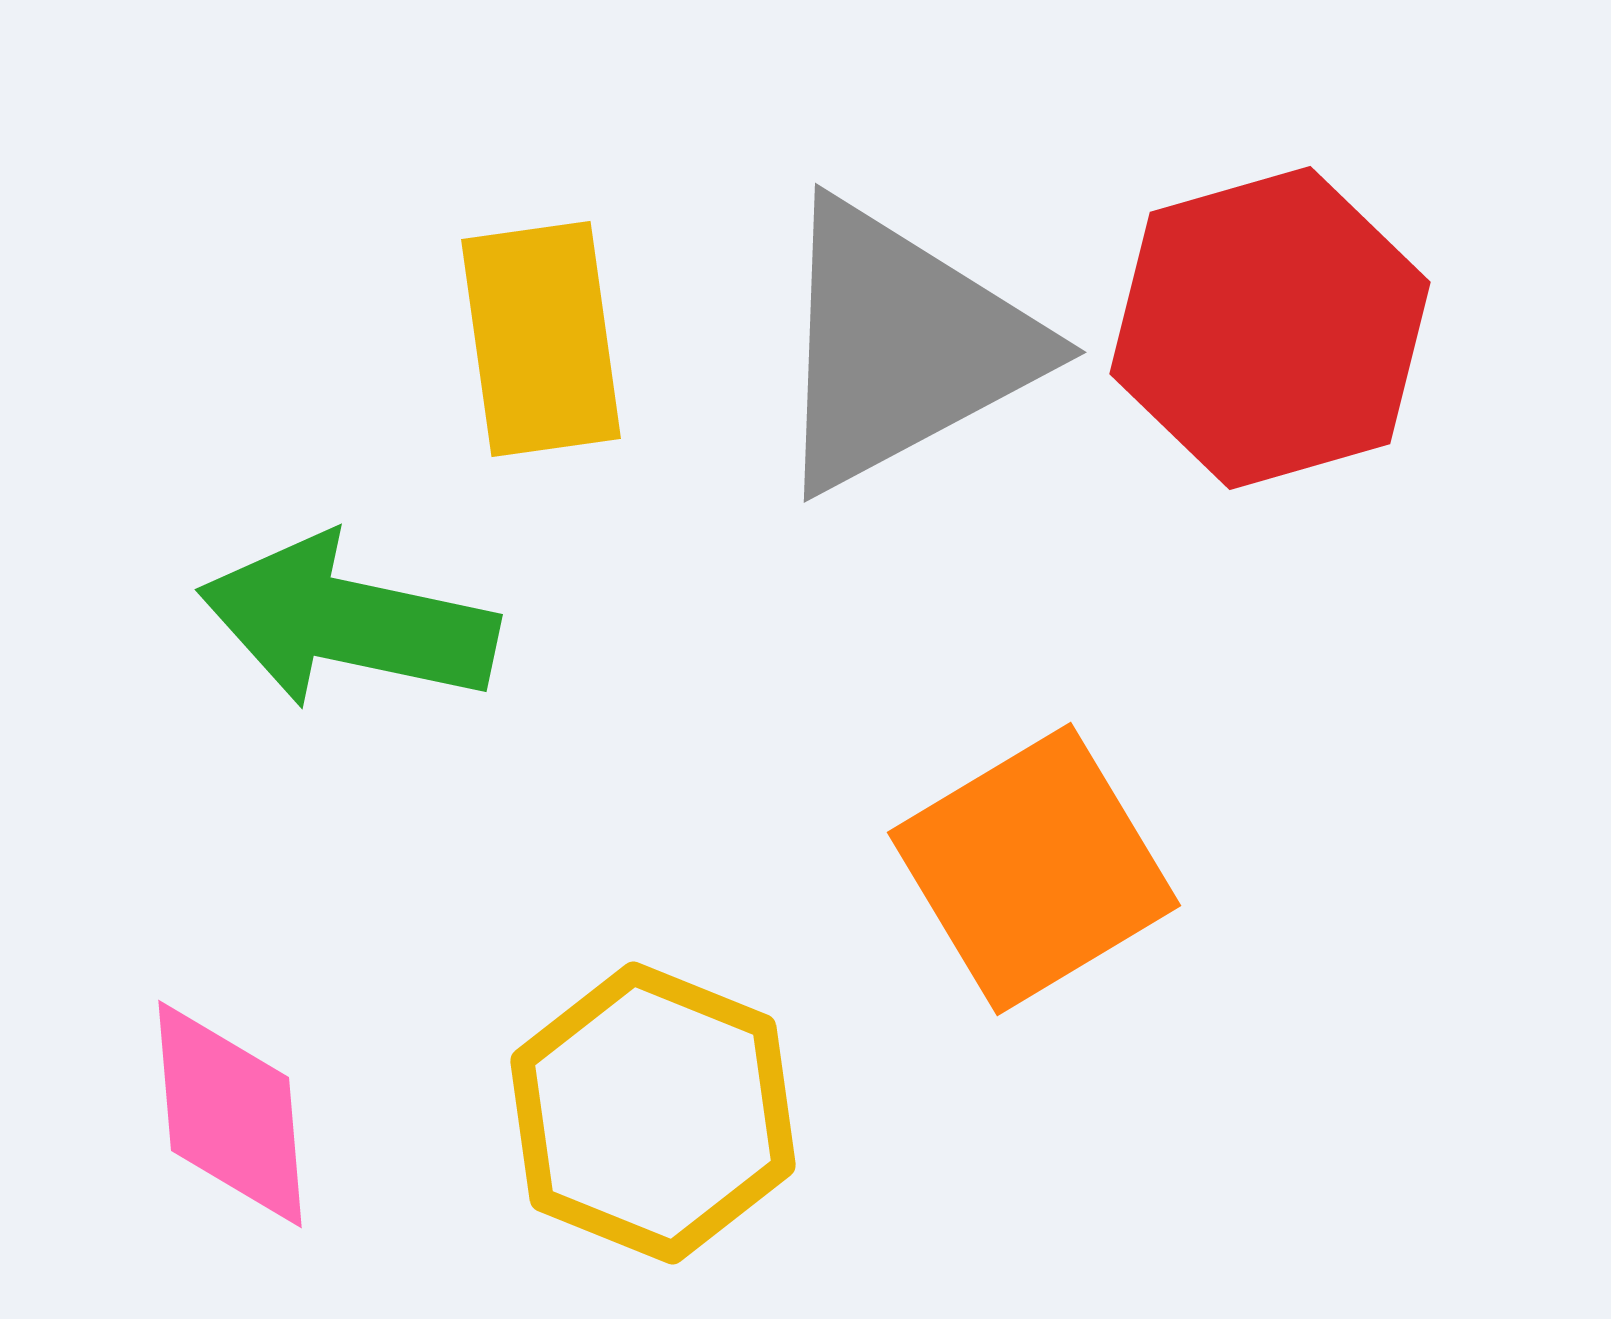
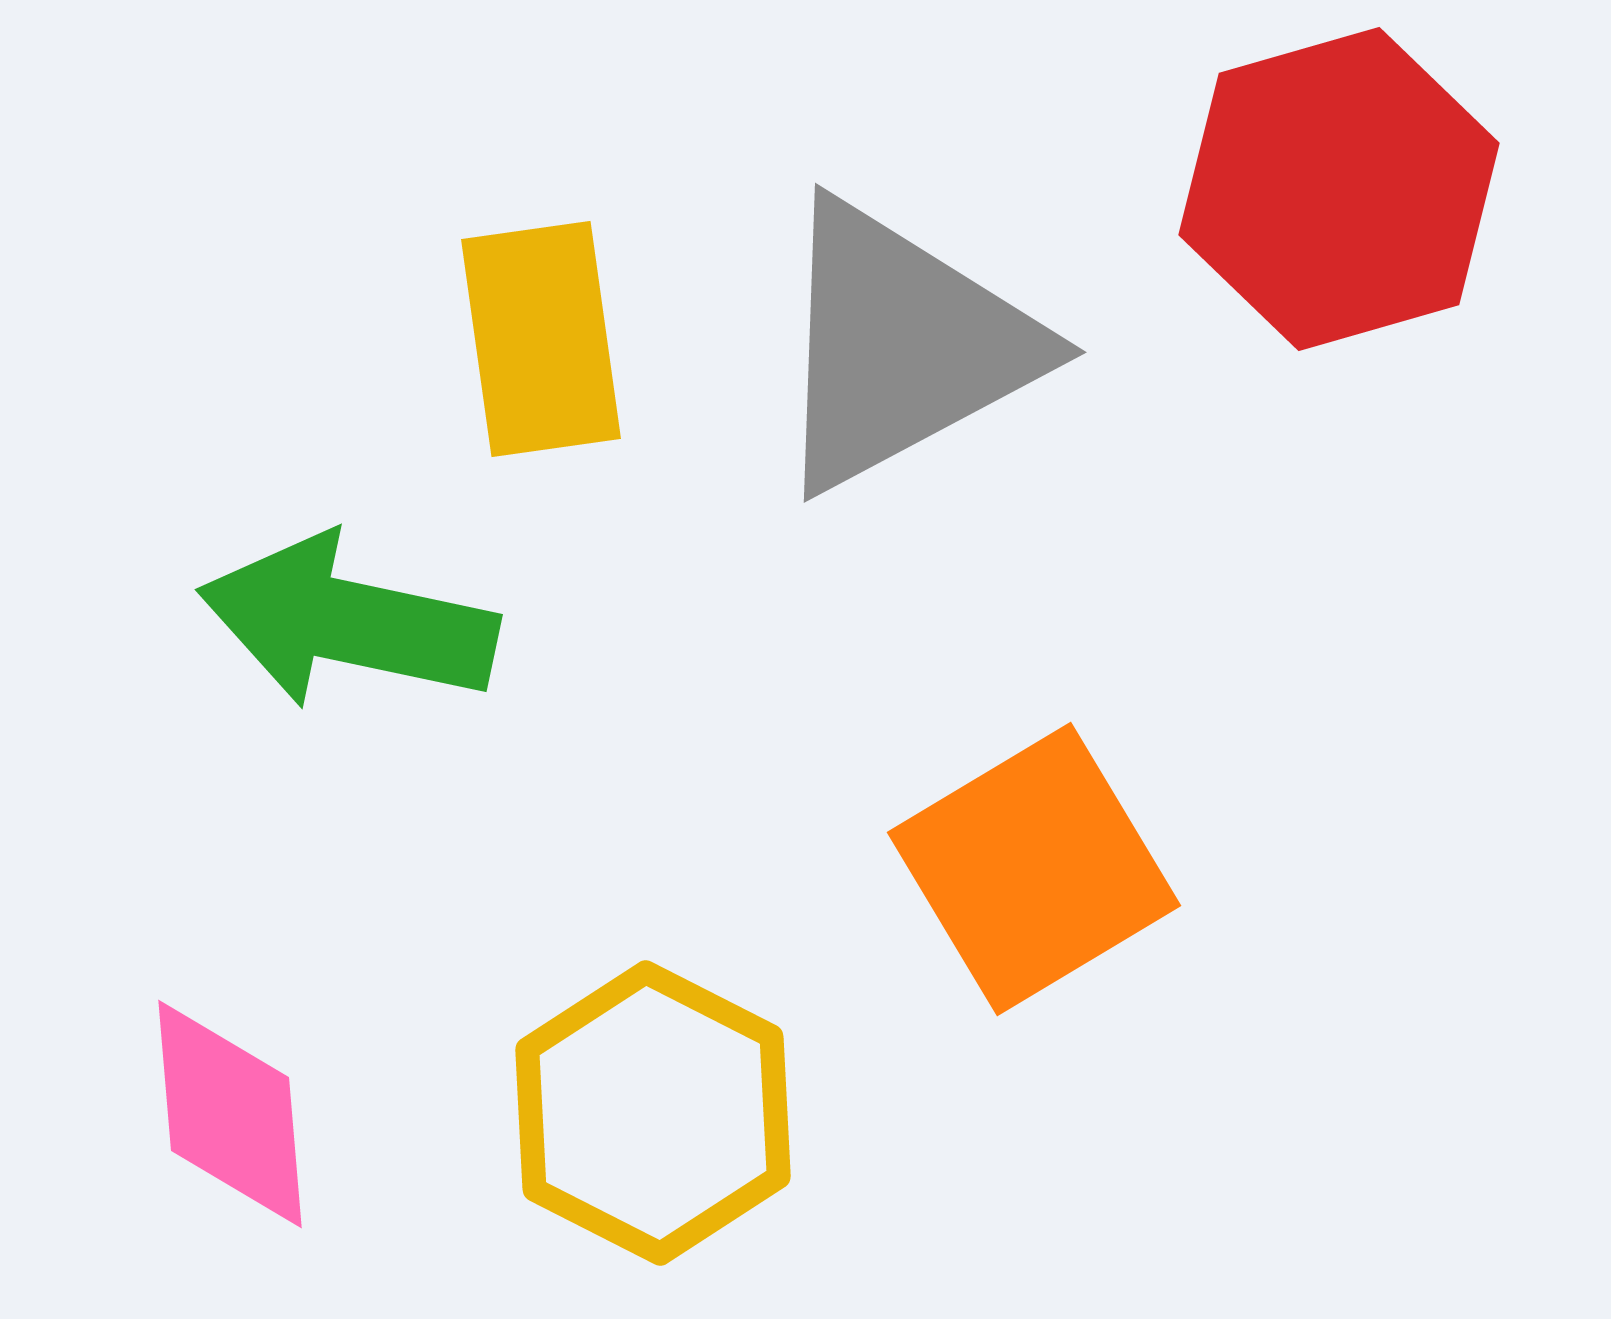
red hexagon: moved 69 px right, 139 px up
yellow hexagon: rotated 5 degrees clockwise
